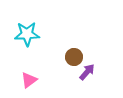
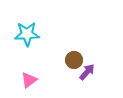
brown circle: moved 3 px down
